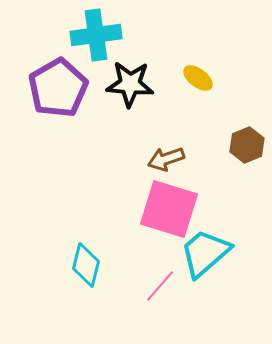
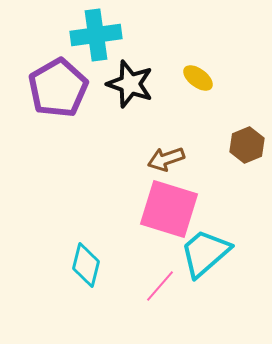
black star: rotated 15 degrees clockwise
